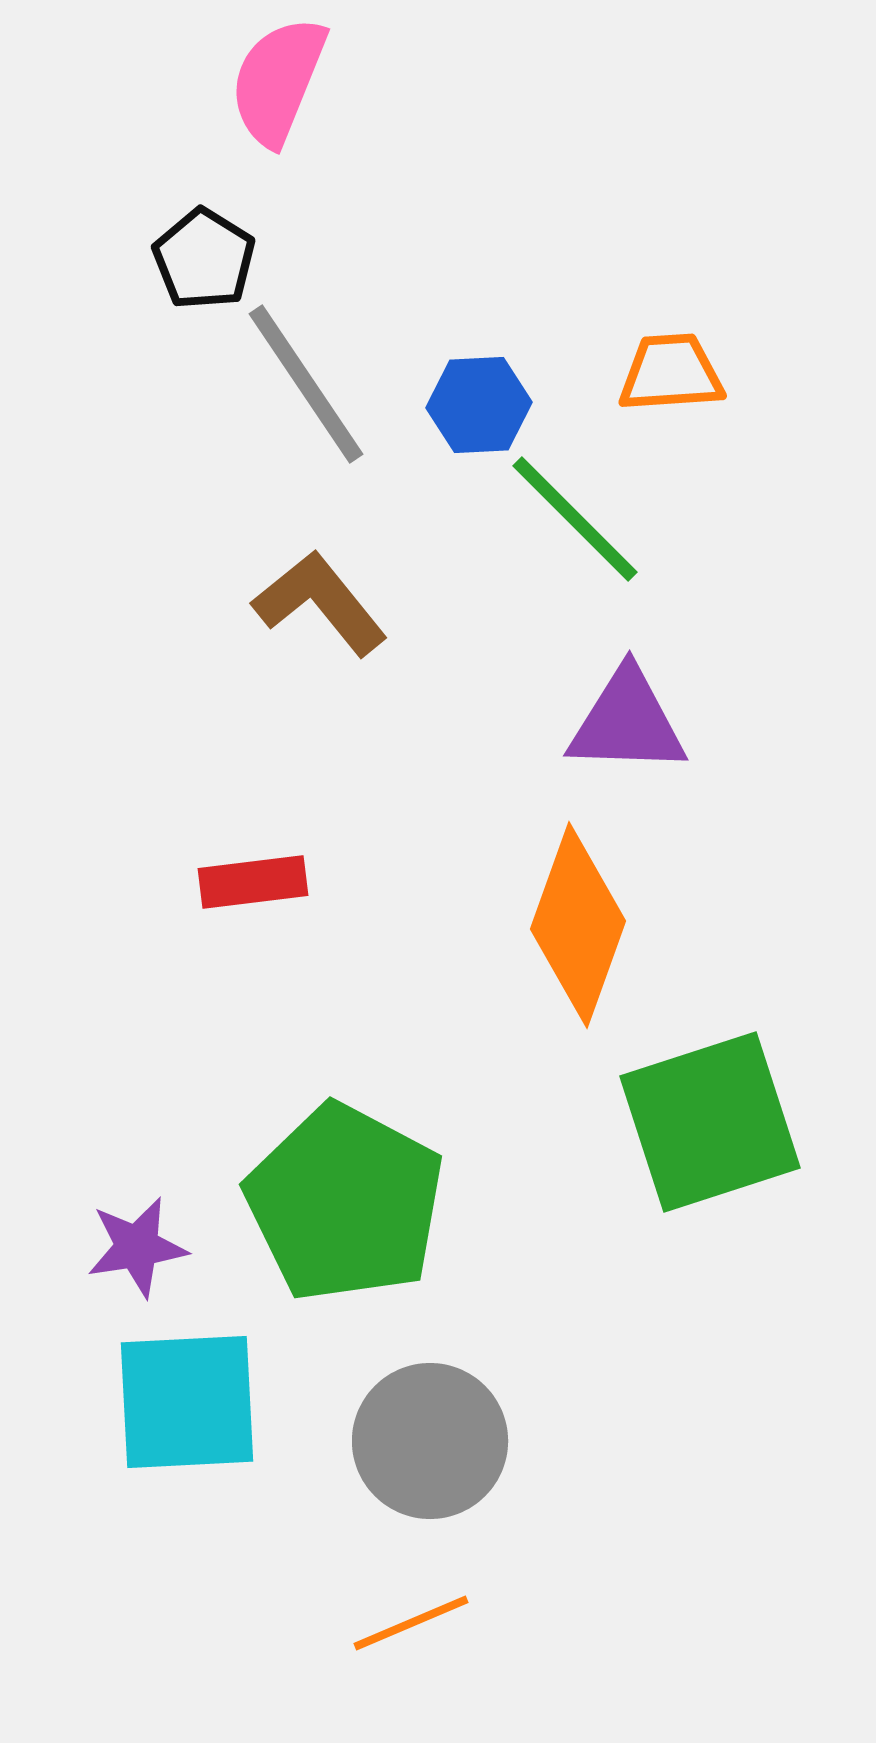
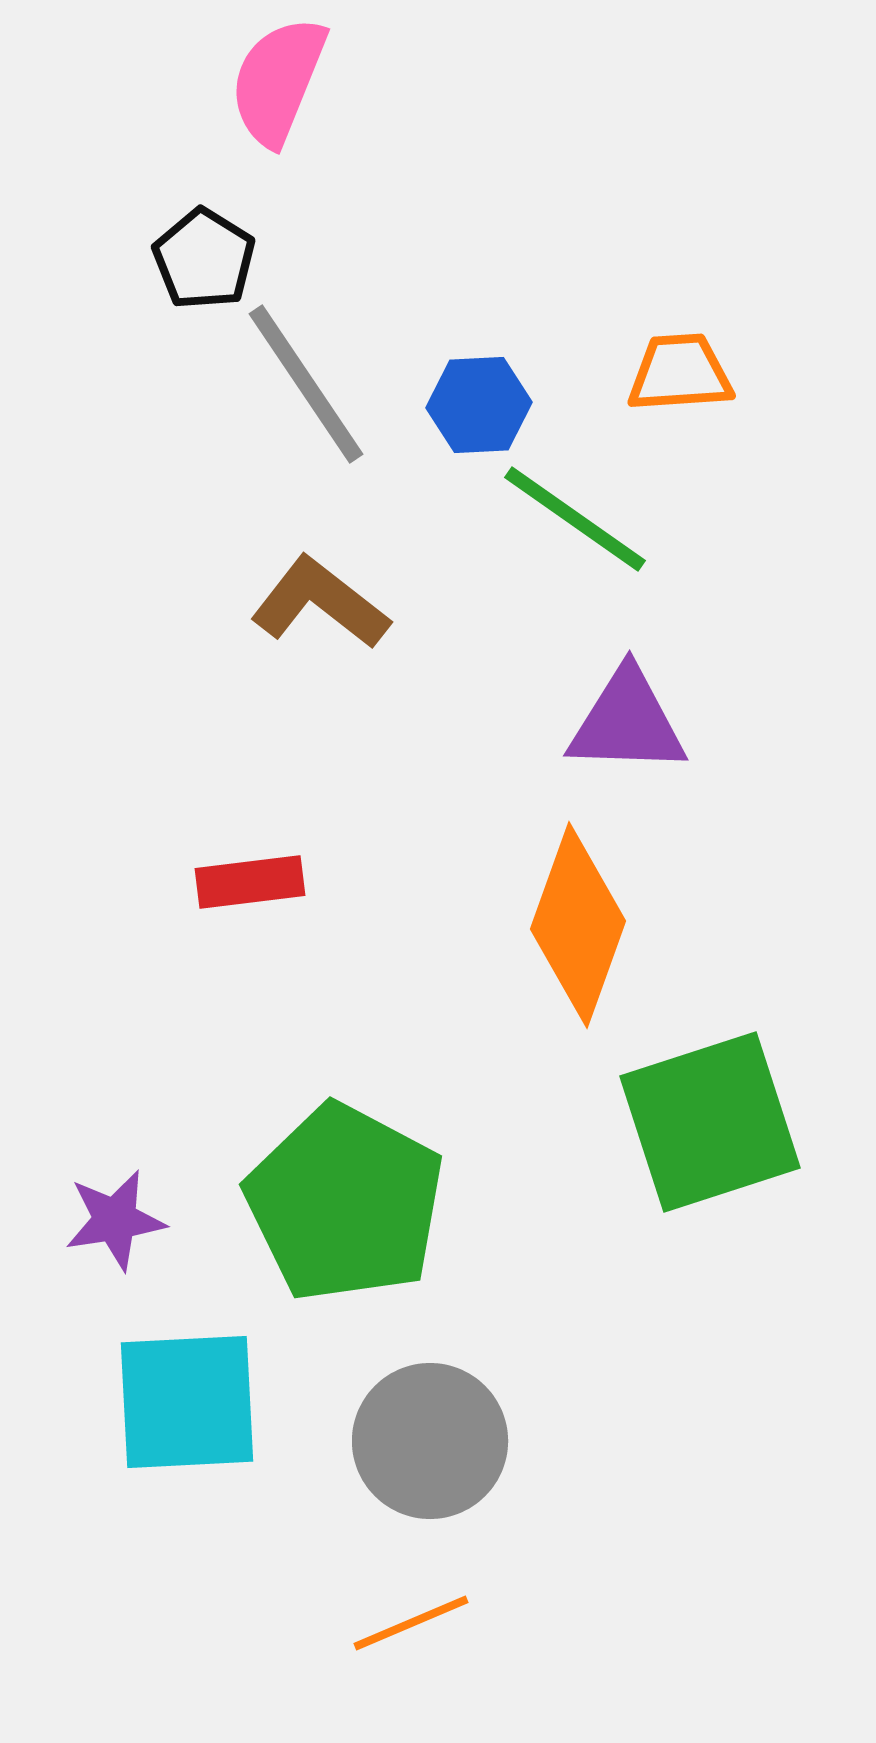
orange trapezoid: moved 9 px right
green line: rotated 10 degrees counterclockwise
brown L-shape: rotated 13 degrees counterclockwise
red rectangle: moved 3 px left
purple star: moved 22 px left, 27 px up
